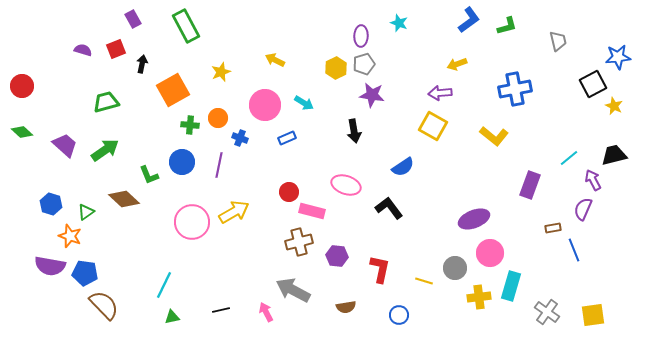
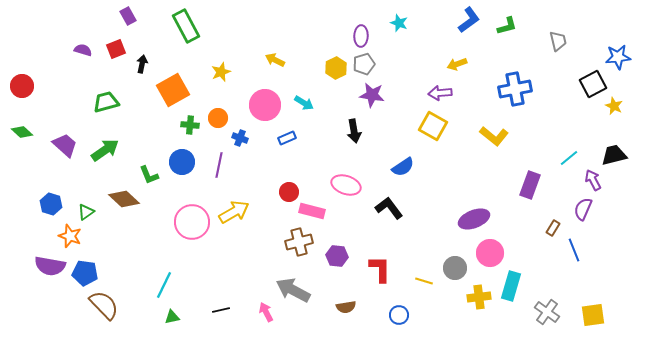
purple rectangle at (133, 19): moved 5 px left, 3 px up
brown rectangle at (553, 228): rotated 49 degrees counterclockwise
red L-shape at (380, 269): rotated 12 degrees counterclockwise
